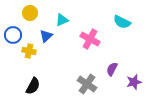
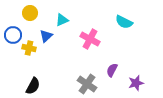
cyan semicircle: moved 2 px right
yellow cross: moved 3 px up
purple semicircle: moved 1 px down
purple star: moved 2 px right, 1 px down
